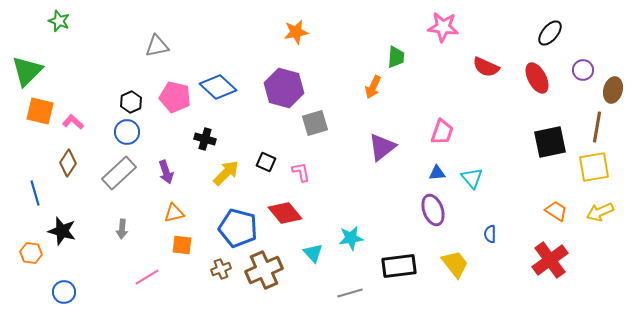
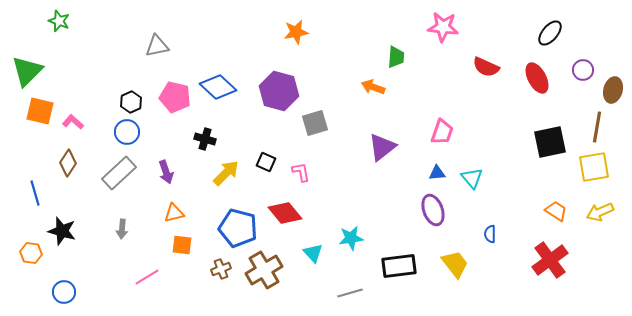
orange arrow at (373, 87): rotated 85 degrees clockwise
purple hexagon at (284, 88): moved 5 px left, 3 px down
brown cross at (264, 270): rotated 6 degrees counterclockwise
